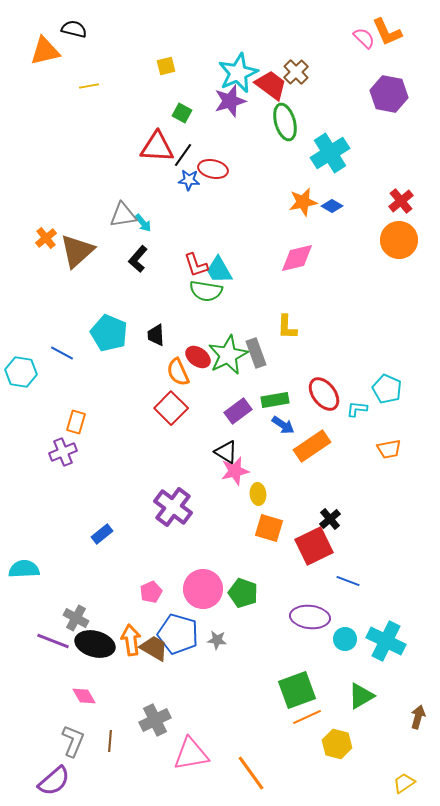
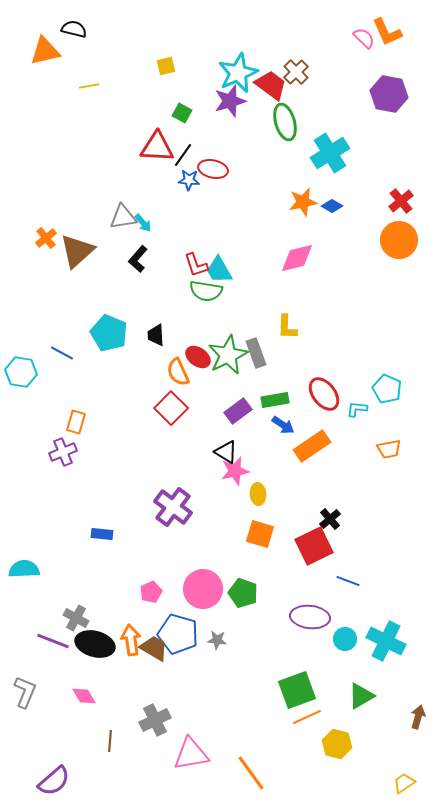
gray triangle at (123, 215): moved 2 px down
orange square at (269, 528): moved 9 px left, 6 px down
blue rectangle at (102, 534): rotated 45 degrees clockwise
gray L-shape at (73, 741): moved 48 px left, 49 px up
